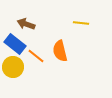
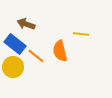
yellow line: moved 11 px down
